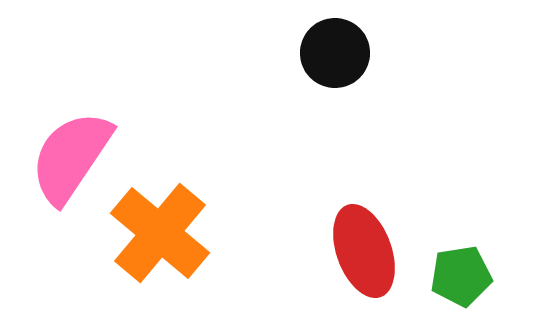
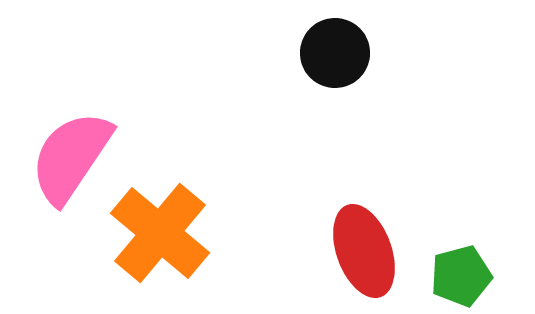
green pentagon: rotated 6 degrees counterclockwise
